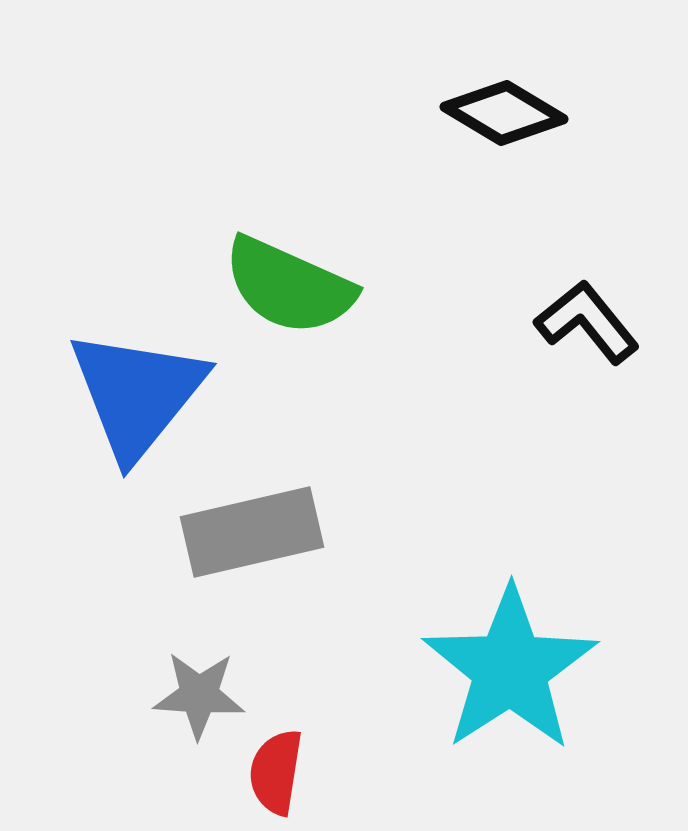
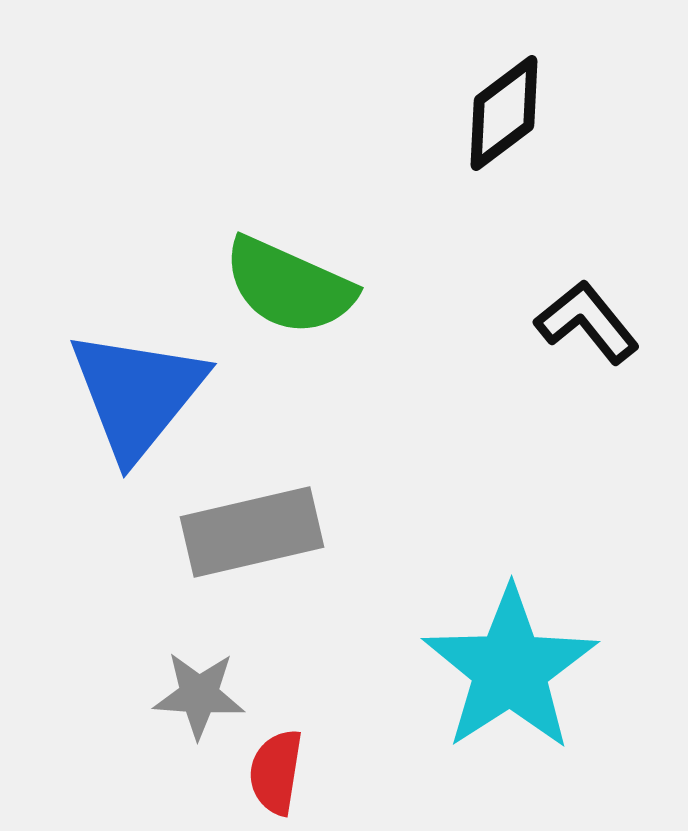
black diamond: rotated 68 degrees counterclockwise
